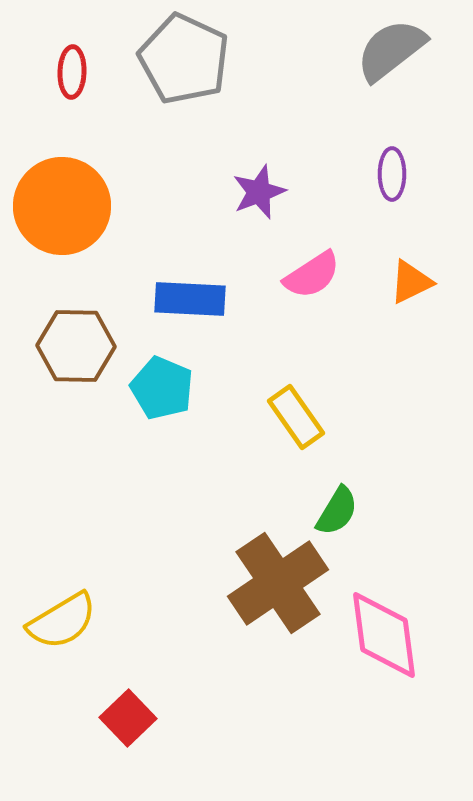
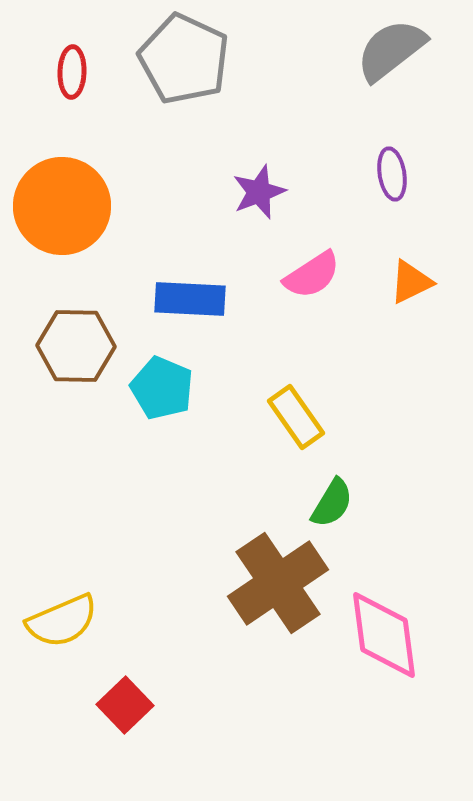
purple ellipse: rotated 9 degrees counterclockwise
green semicircle: moved 5 px left, 8 px up
yellow semicircle: rotated 8 degrees clockwise
red square: moved 3 px left, 13 px up
